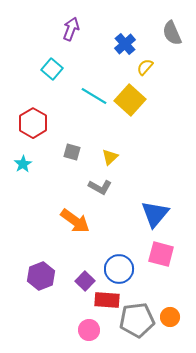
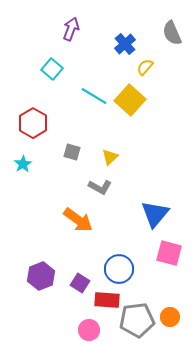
orange arrow: moved 3 px right, 1 px up
pink square: moved 8 px right, 1 px up
purple square: moved 5 px left, 2 px down; rotated 12 degrees counterclockwise
